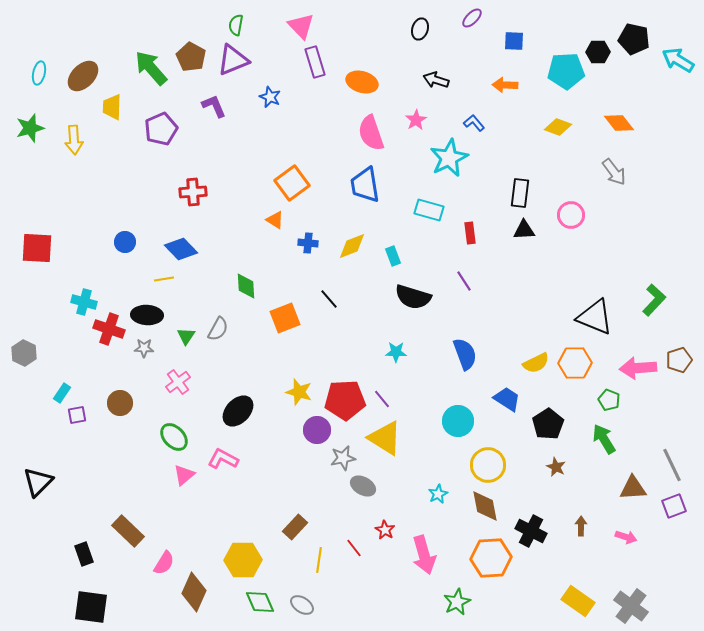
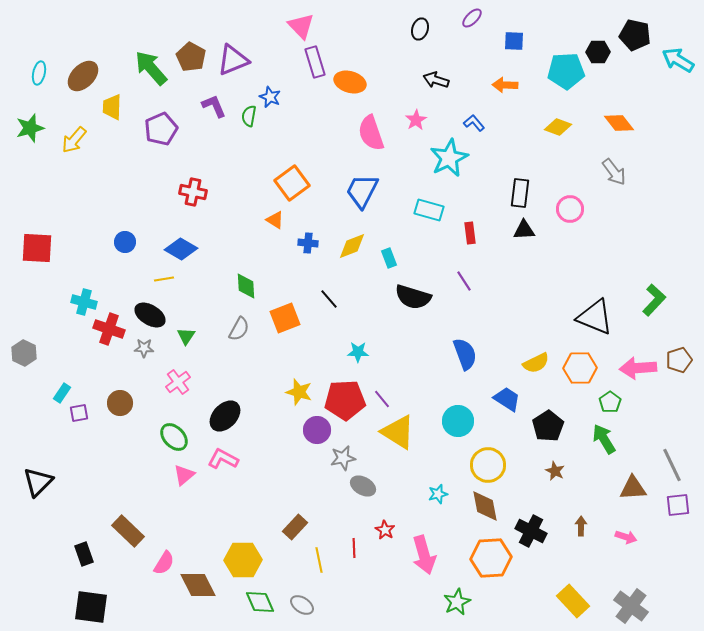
green semicircle at (236, 25): moved 13 px right, 91 px down
black pentagon at (634, 39): moved 1 px right, 4 px up
orange ellipse at (362, 82): moved 12 px left
yellow arrow at (74, 140): rotated 44 degrees clockwise
blue trapezoid at (365, 185): moved 3 px left, 6 px down; rotated 36 degrees clockwise
red cross at (193, 192): rotated 16 degrees clockwise
pink circle at (571, 215): moved 1 px left, 6 px up
blue diamond at (181, 249): rotated 16 degrees counterclockwise
cyan rectangle at (393, 256): moved 4 px left, 2 px down
black ellipse at (147, 315): moved 3 px right; rotated 28 degrees clockwise
gray semicircle at (218, 329): moved 21 px right
cyan star at (396, 352): moved 38 px left
orange hexagon at (575, 363): moved 5 px right, 5 px down
green pentagon at (609, 400): moved 1 px right, 2 px down; rotated 15 degrees clockwise
black ellipse at (238, 411): moved 13 px left, 5 px down
purple square at (77, 415): moved 2 px right, 2 px up
black pentagon at (548, 424): moved 2 px down
yellow triangle at (385, 438): moved 13 px right, 6 px up
brown star at (556, 467): moved 1 px left, 4 px down
cyan star at (438, 494): rotated 12 degrees clockwise
purple square at (674, 506): moved 4 px right, 1 px up; rotated 15 degrees clockwise
red line at (354, 548): rotated 36 degrees clockwise
yellow line at (319, 560): rotated 20 degrees counterclockwise
brown diamond at (194, 592): moved 4 px right, 7 px up; rotated 51 degrees counterclockwise
yellow rectangle at (578, 601): moved 5 px left; rotated 12 degrees clockwise
